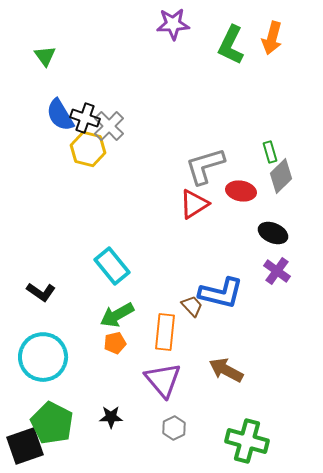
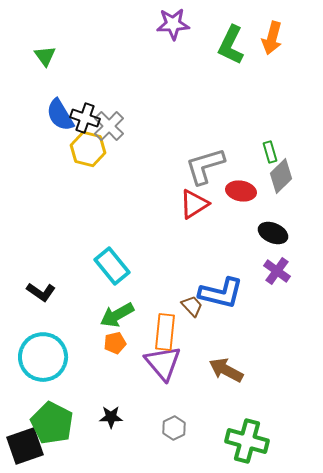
purple triangle: moved 17 px up
